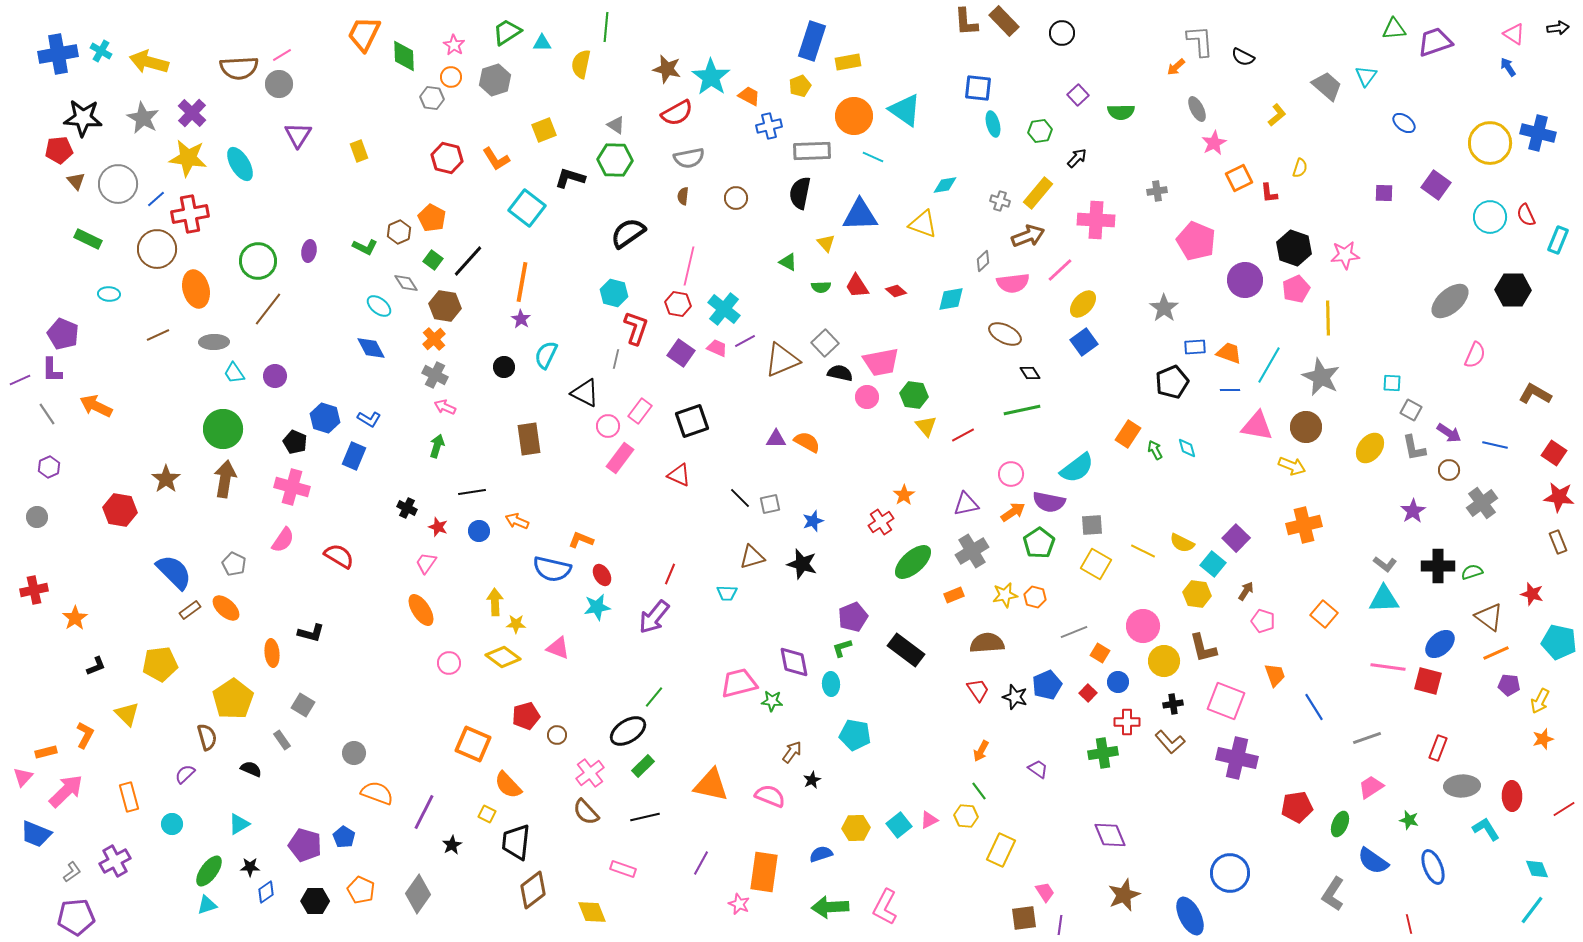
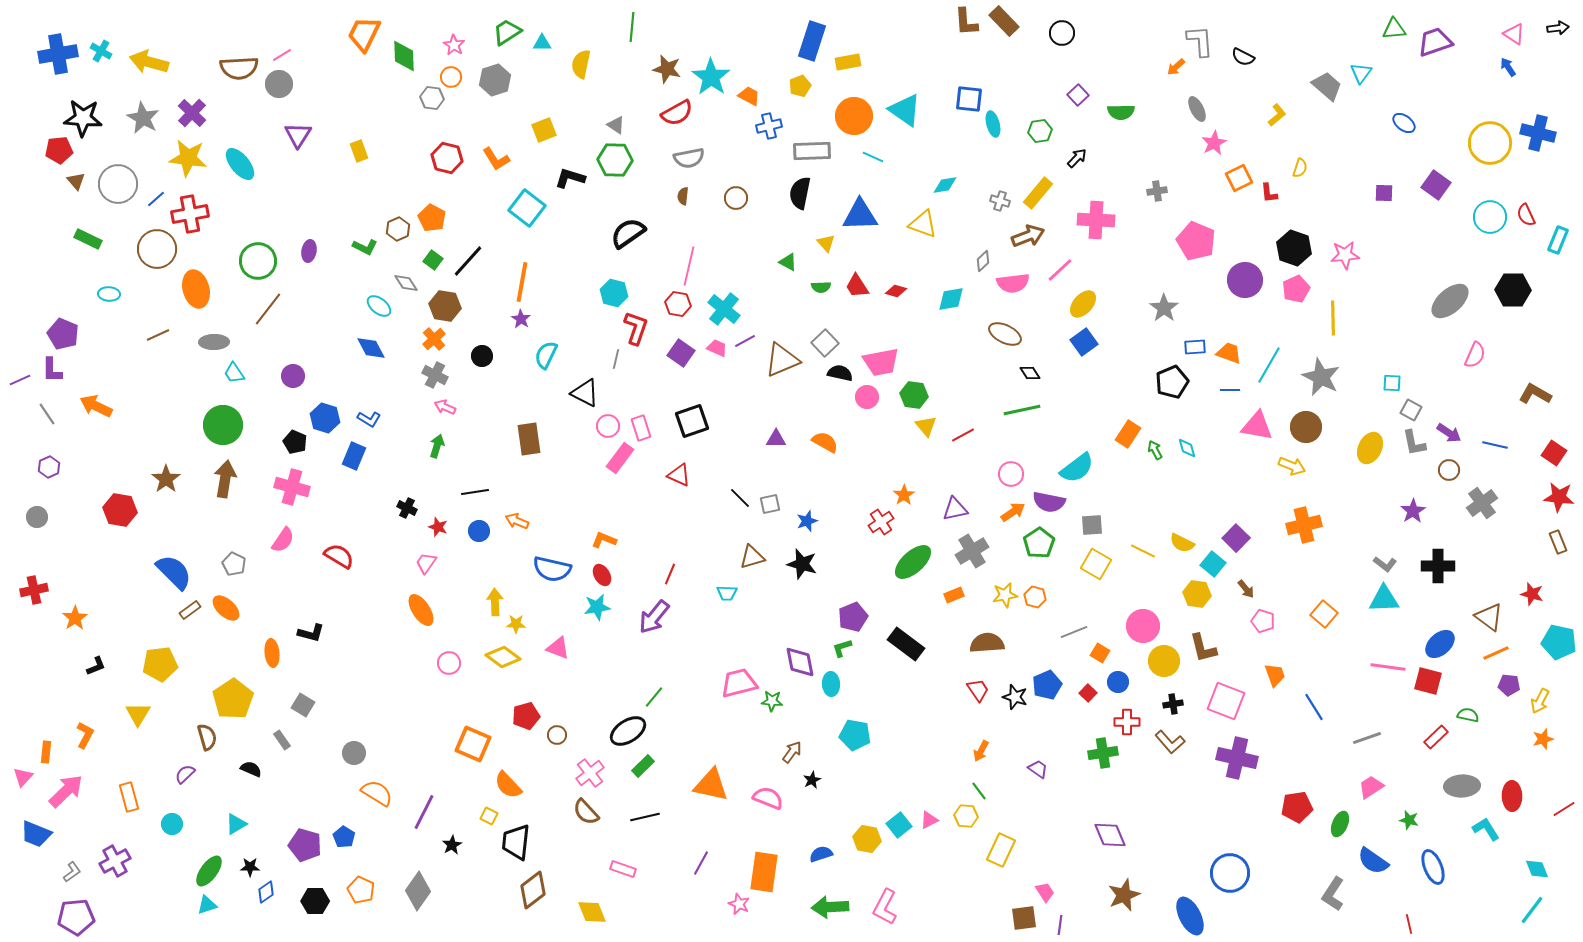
green line at (606, 27): moved 26 px right
cyan triangle at (1366, 76): moved 5 px left, 3 px up
blue square at (978, 88): moved 9 px left, 11 px down
cyan ellipse at (240, 164): rotated 8 degrees counterclockwise
brown hexagon at (399, 232): moved 1 px left, 3 px up
red diamond at (896, 291): rotated 25 degrees counterclockwise
yellow line at (1328, 318): moved 5 px right
black circle at (504, 367): moved 22 px left, 11 px up
purple circle at (275, 376): moved 18 px right
pink rectangle at (640, 411): moved 1 px right, 17 px down; rotated 55 degrees counterclockwise
green circle at (223, 429): moved 4 px up
orange semicircle at (807, 442): moved 18 px right
yellow ellipse at (1370, 448): rotated 12 degrees counterclockwise
gray L-shape at (1414, 448): moved 5 px up
black line at (472, 492): moved 3 px right
purple triangle at (966, 504): moved 11 px left, 5 px down
blue star at (813, 521): moved 6 px left
orange L-shape at (581, 540): moved 23 px right
green semicircle at (1472, 572): moved 4 px left, 143 px down; rotated 30 degrees clockwise
brown arrow at (1246, 591): moved 2 px up; rotated 108 degrees clockwise
black rectangle at (906, 650): moved 6 px up
purple diamond at (794, 662): moved 6 px right
yellow triangle at (127, 714): moved 11 px right; rotated 16 degrees clockwise
red rectangle at (1438, 748): moved 2 px left, 11 px up; rotated 25 degrees clockwise
orange rectangle at (46, 752): rotated 70 degrees counterclockwise
orange semicircle at (377, 793): rotated 12 degrees clockwise
pink semicircle at (770, 796): moved 2 px left, 2 px down
yellow square at (487, 814): moved 2 px right, 2 px down
cyan triangle at (239, 824): moved 3 px left
yellow hexagon at (856, 828): moved 11 px right, 11 px down; rotated 12 degrees clockwise
gray diamond at (418, 894): moved 3 px up
